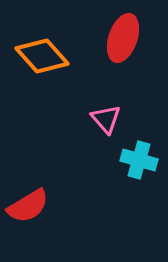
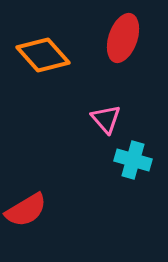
orange diamond: moved 1 px right, 1 px up
cyan cross: moved 6 px left
red semicircle: moved 2 px left, 4 px down
